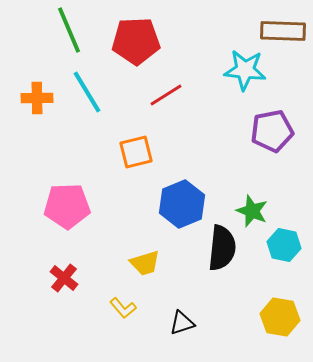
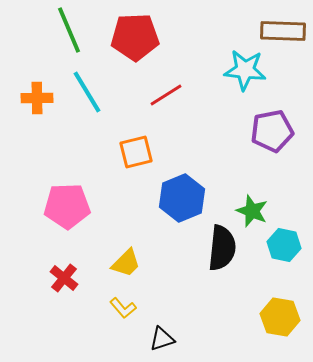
red pentagon: moved 1 px left, 4 px up
blue hexagon: moved 6 px up
yellow trapezoid: moved 19 px left; rotated 28 degrees counterclockwise
black triangle: moved 20 px left, 16 px down
